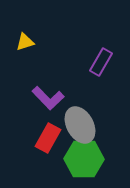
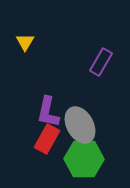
yellow triangle: rotated 42 degrees counterclockwise
purple L-shape: moved 14 px down; rotated 56 degrees clockwise
red rectangle: moved 1 px left, 1 px down
